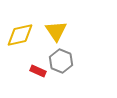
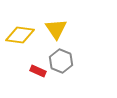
yellow triangle: moved 2 px up
yellow diamond: rotated 20 degrees clockwise
